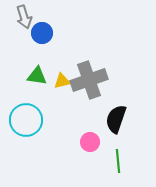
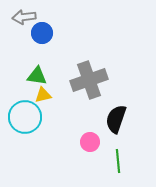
gray arrow: rotated 100 degrees clockwise
yellow triangle: moved 19 px left, 14 px down
cyan circle: moved 1 px left, 3 px up
